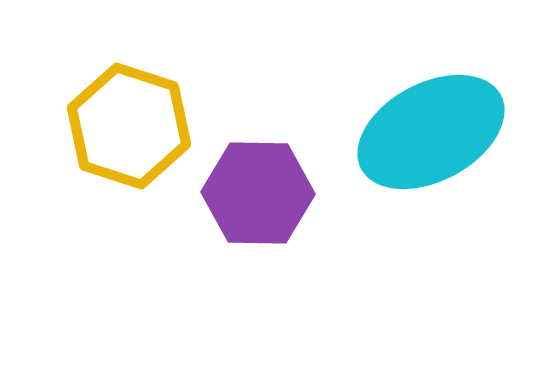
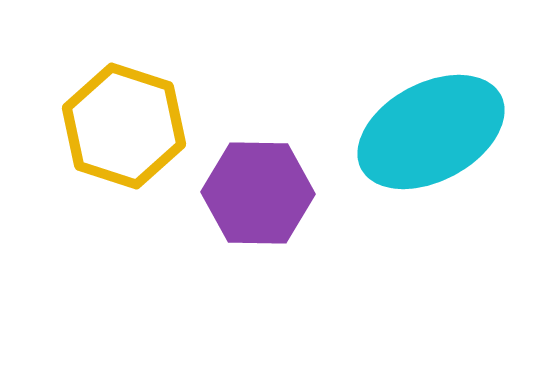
yellow hexagon: moved 5 px left
